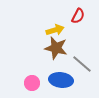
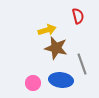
red semicircle: rotated 42 degrees counterclockwise
yellow arrow: moved 8 px left
gray line: rotated 30 degrees clockwise
pink circle: moved 1 px right
